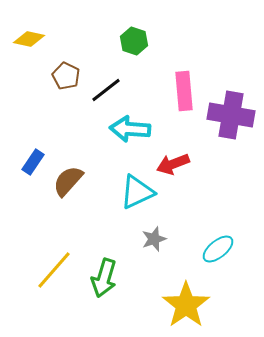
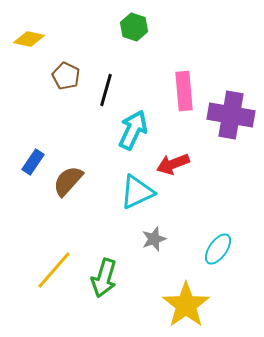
green hexagon: moved 14 px up
black line: rotated 36 degrees counterclockwise
cyan arrow: moved 3 px right, 1 px down; rotated 111 degrees clockwise
cyan ellipse: rotated 16 degrees counterclockwise
